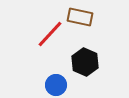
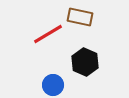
red line: moved 2 px left; rotated 16 degrees clockwise
blue circle: moved 3 px left
